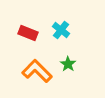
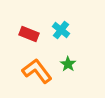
red rectangle: moved 1 px right, 1 px down
orange L-shape: rotated 8 degrees clockwise
